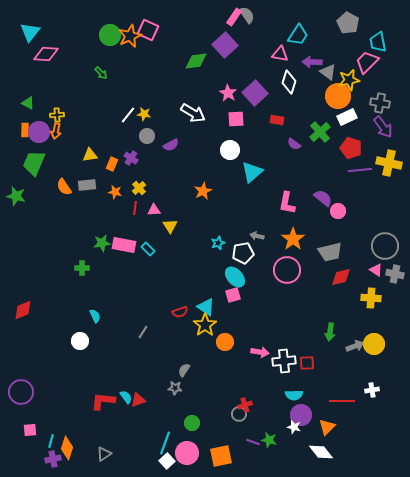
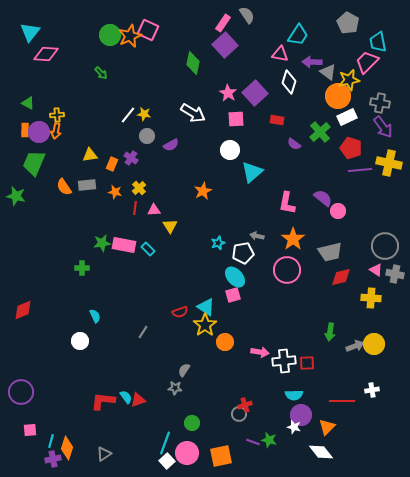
pink rectangle at (234, 17): moved 11 px left, 6 px down
green diamond at (196, 61): moved 3 px left, 2 px down; rotated 70 degrees counterclockwise
